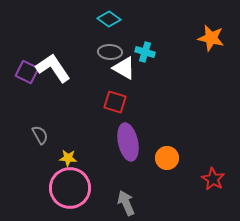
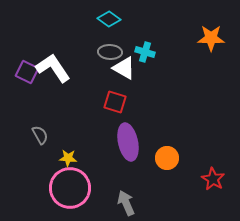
orange star: rotated 12 degrees counterclockwise
